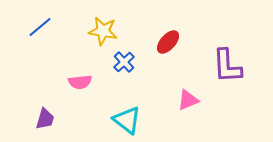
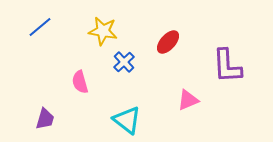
pink semicircle: rotated 80 degrees clockwise
